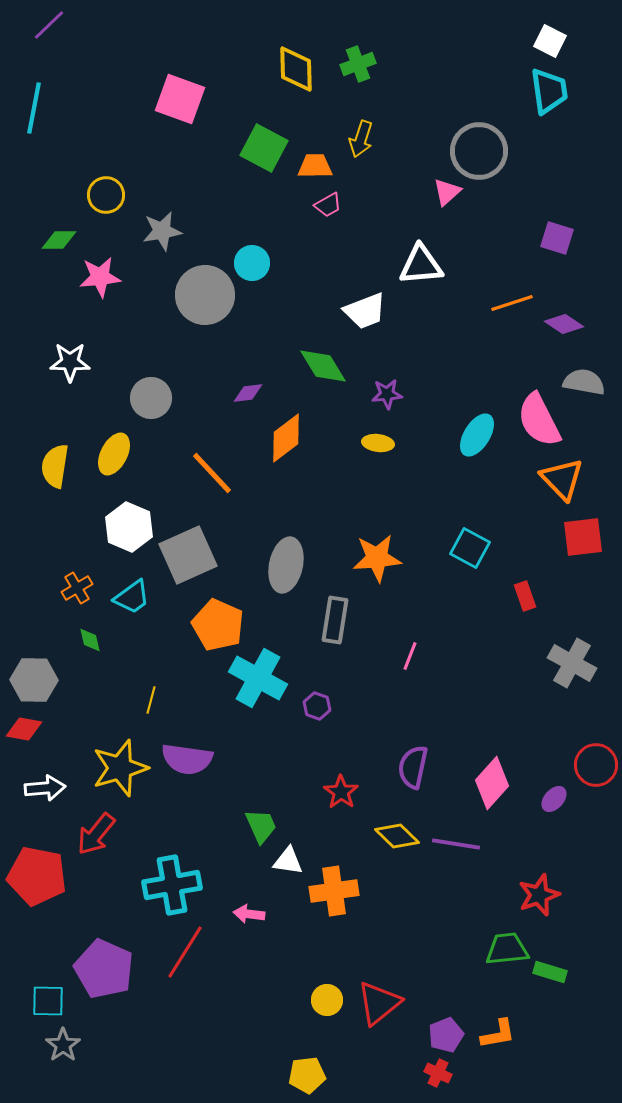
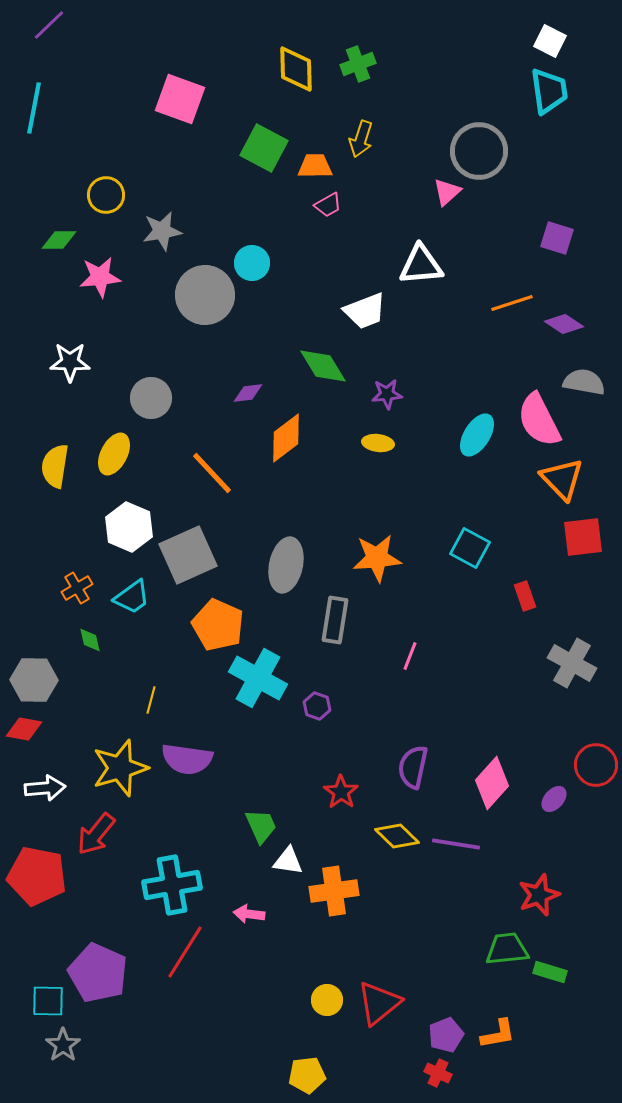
purple pentagon at (104, 969): moved 6 px left, 4 px down
